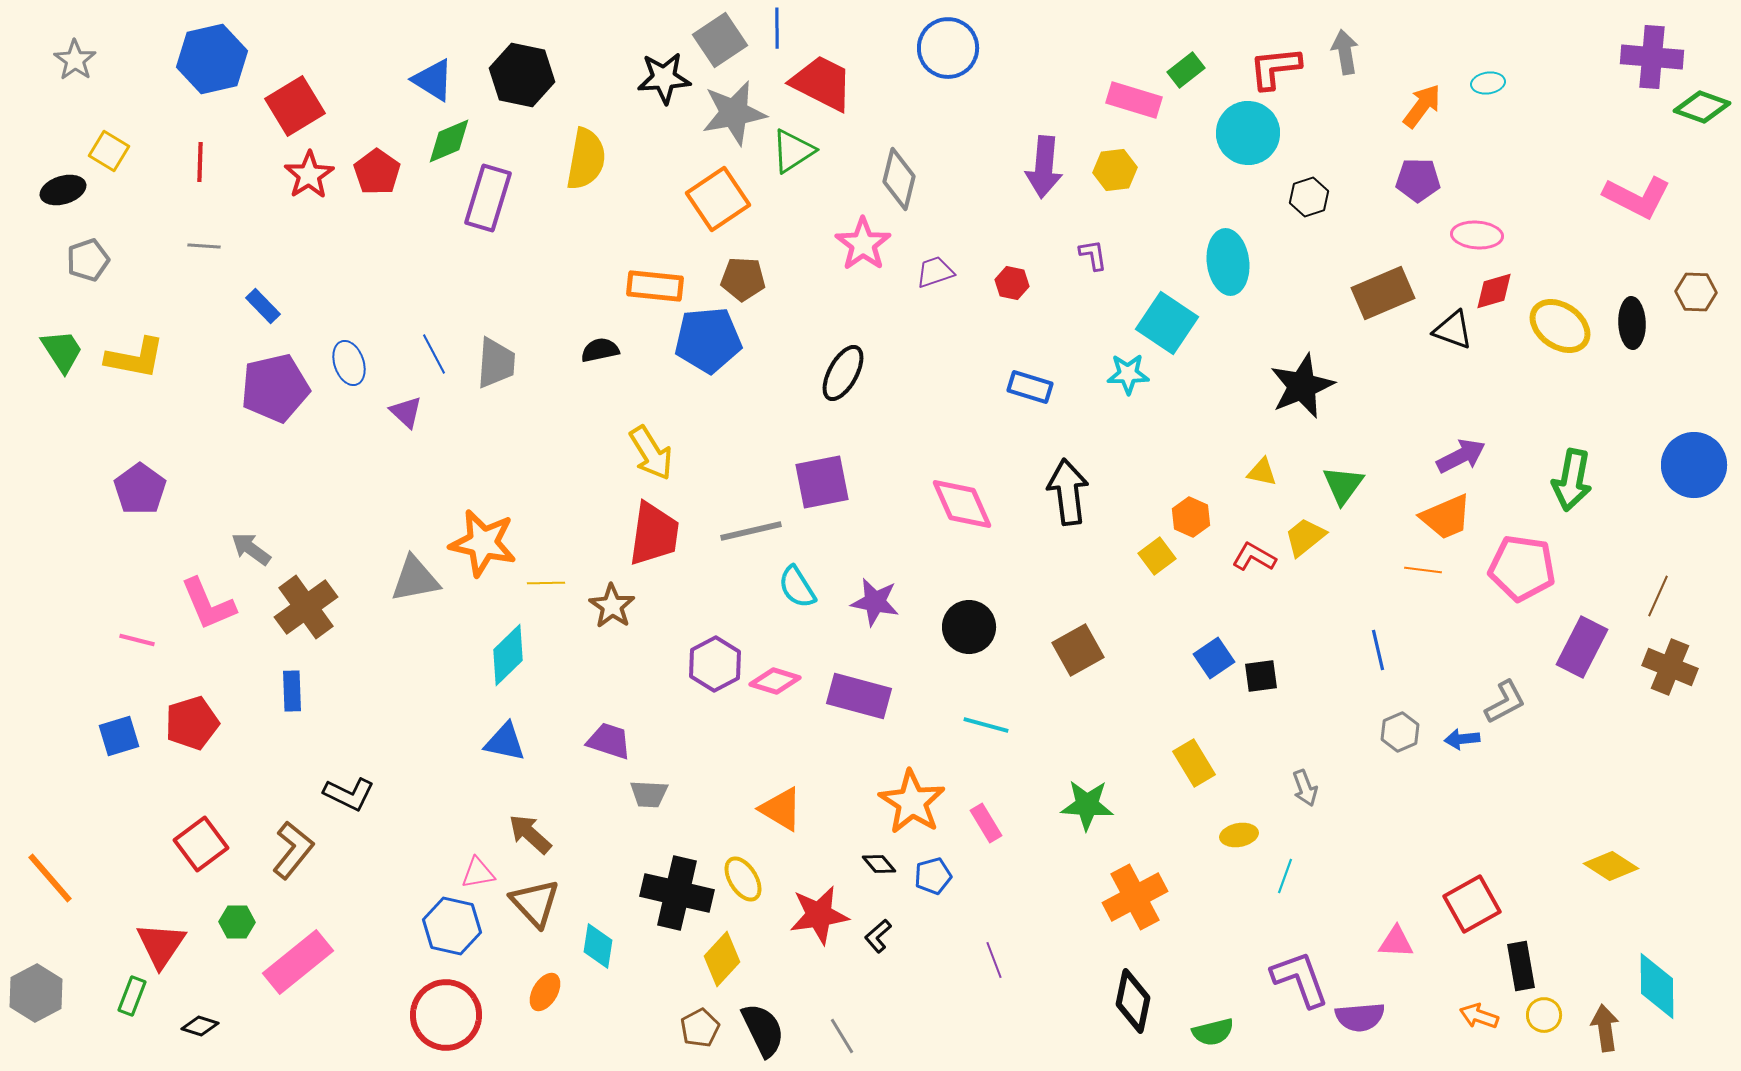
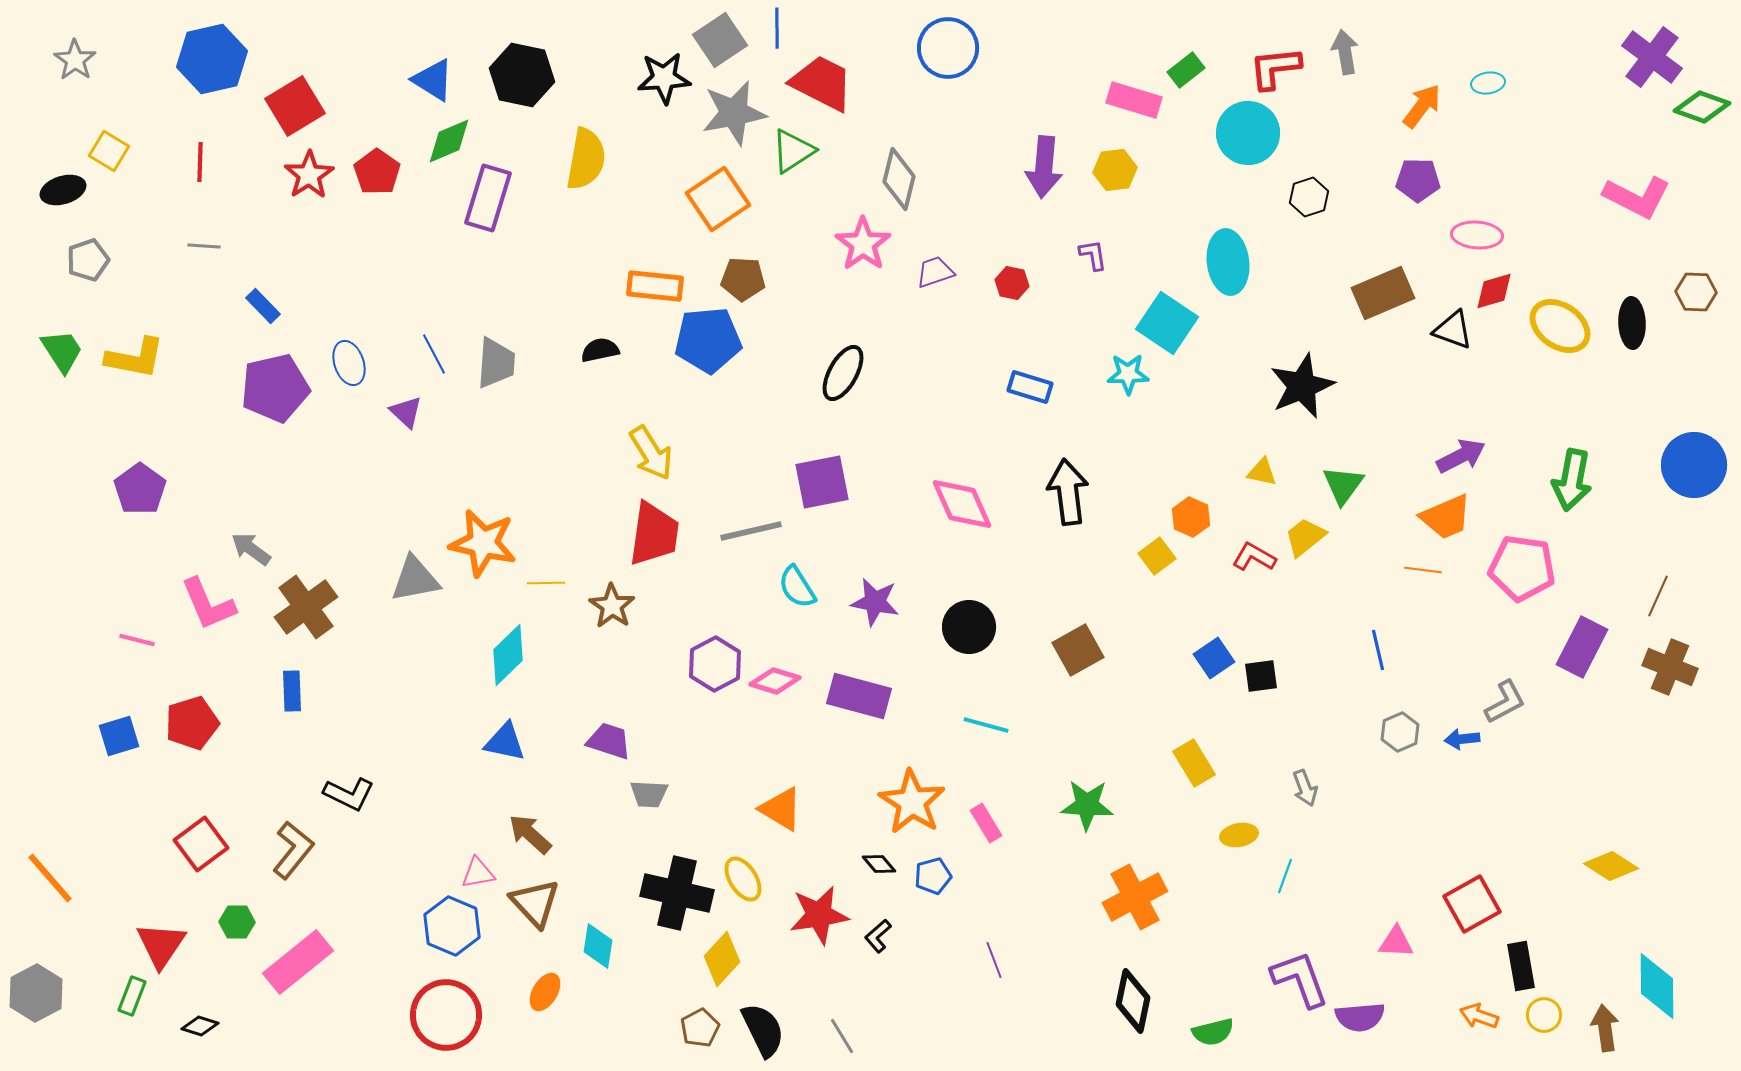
purple cross at (1652, 57): rotated 32 degrees clockwise
blue hexagon at (452, 926): rotated 10 degrees clockwise
